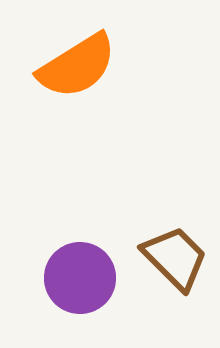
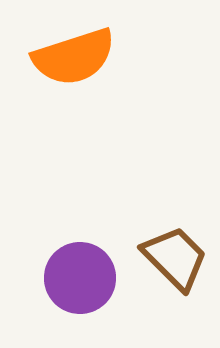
orange semicircle: moved 3 px left, 9 px up; rotated 14 degrees clockwise
